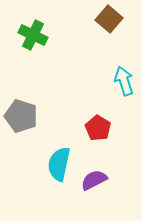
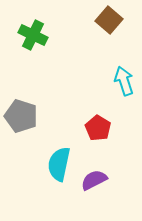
brown square: moved 1 px down
